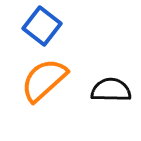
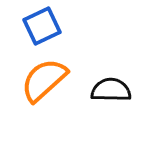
blue square: rotated 27 degrees clockwise
